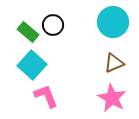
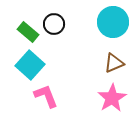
black circle: moved 1 px right, 1 px up
cyan square: moved 2 px left
pink star: rotated 12 degrees clockwise
